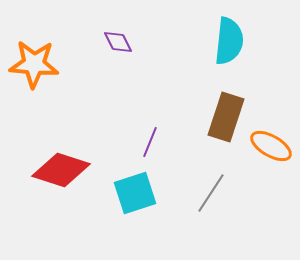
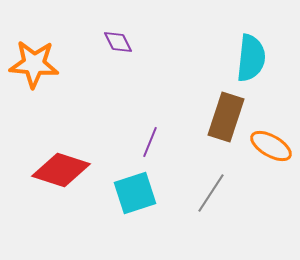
cyan semicircle: moved 22 px right, 17 px down
